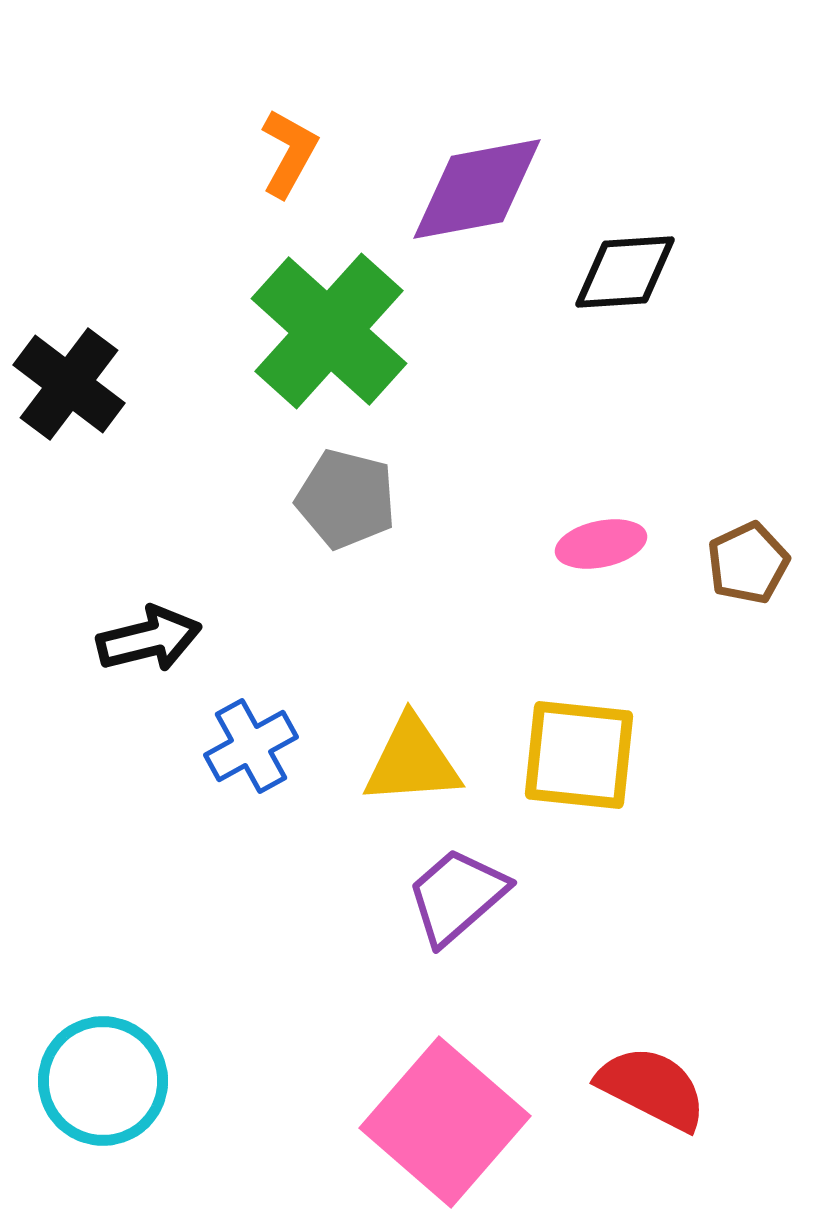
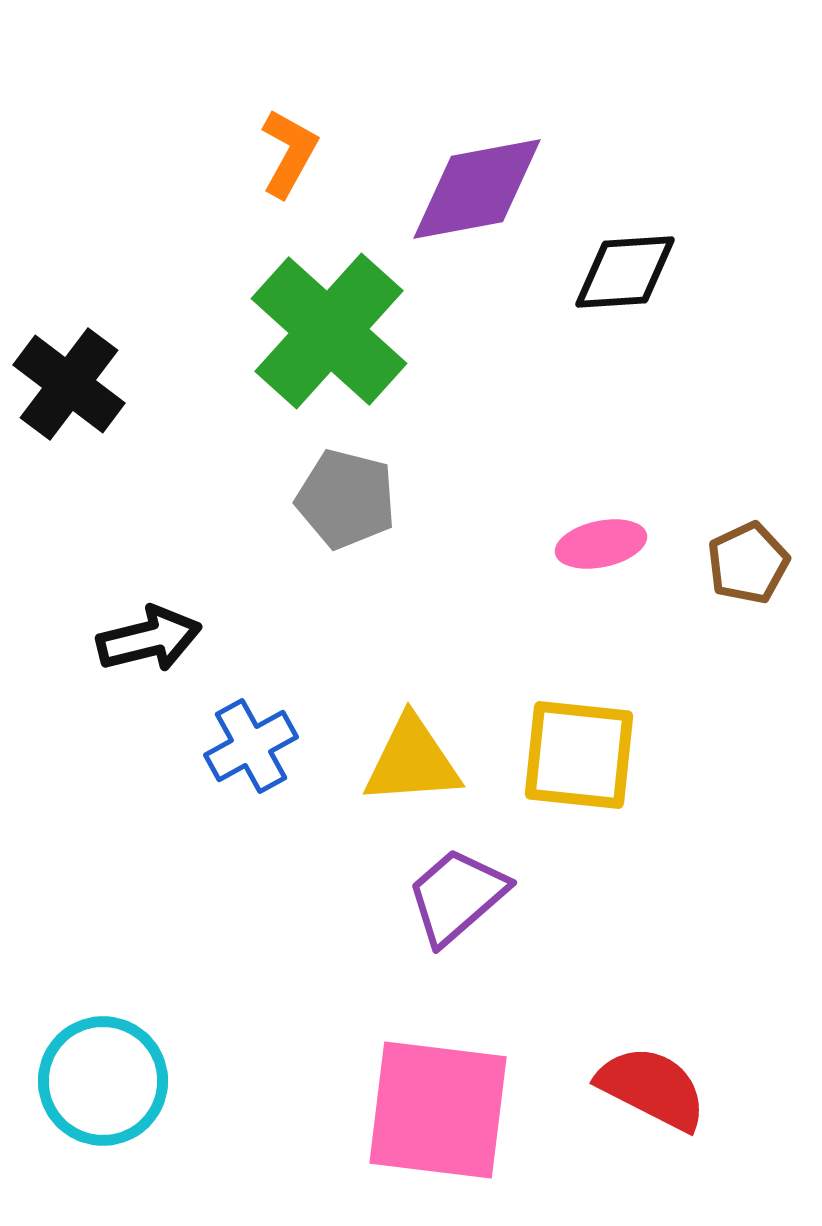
pink square: moved 7 px left, 12 px up; rotated 34 degrees counterclockwise
